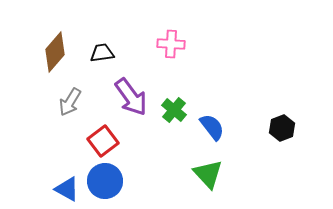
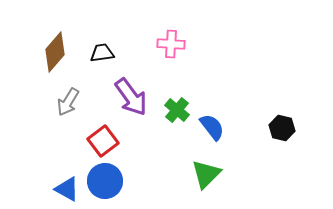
gray arrow: moved 2 px left
green cross: moved 3 px right
black hexagon: rotated 25 degrees counterclockwise
green triangle: moved 2 px left; rotated 28 degrees clockwise
